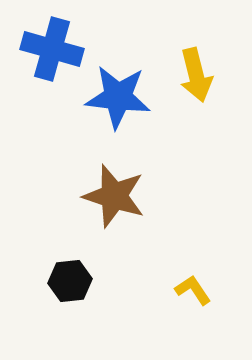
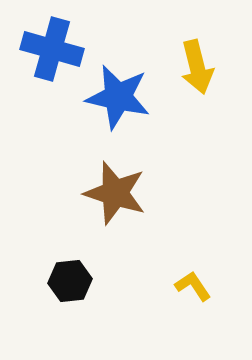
yellow arrow: moved 1 px right, 8 px up
blue star: rotated 6 degrees clockwise
brown star: moved 1 px right, 3 px up
yellow L-shape: moved 4 px up
